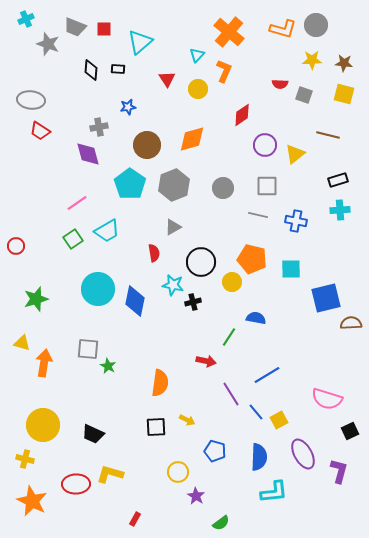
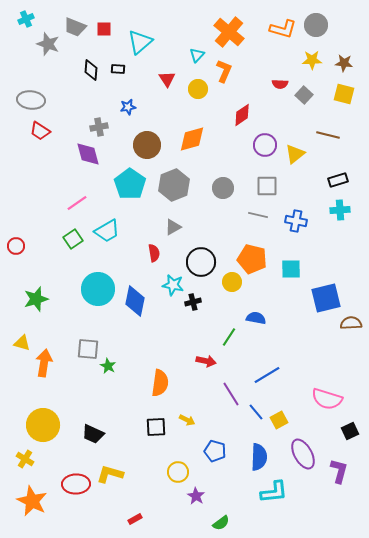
gray square at (304, 95): rotated 24 degrees clockwise
yellow cross at (25, 459): rotated 18 degrees clockwise
red rectangle at (135, 519): rotated 32 degrees clockwise
